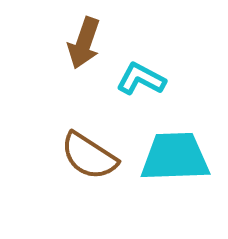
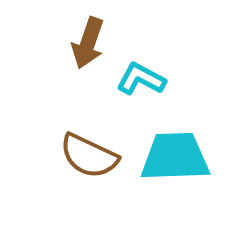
brown arrow: moved 4 px right
brown semicircle: rotated 8 degrees counterclockwise
